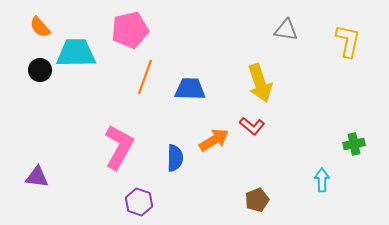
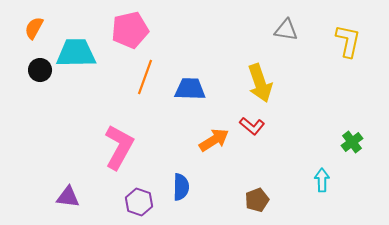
orange semicircle: moved 6 px left, 1 px down; rotated 70 degrees clockwise
green cross: moved 2 px left, 2 px up; rotated 25 degrees counterclockwise
blue semicircle: moved 6 px right, 29 px down
purple triangle: moved 31 px right, 20 px down
